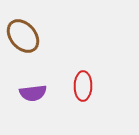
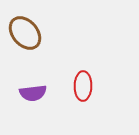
brown ellipse: moved 2 px right, 3 px up
